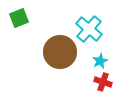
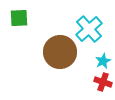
green square: rotated 18 degrees clockwise
cyan cross: rotated 8 degrees clockwise
cyan star: moved 3 px right
